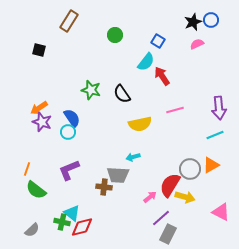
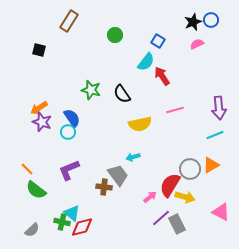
orange line: rotated 64 degrees counterclockwise
gray trapezoid: rotated 130 degrees counterclockwise
gray rectangle: moved 9 px right, 10 px up; rotated 54 degrees counterclockwise
